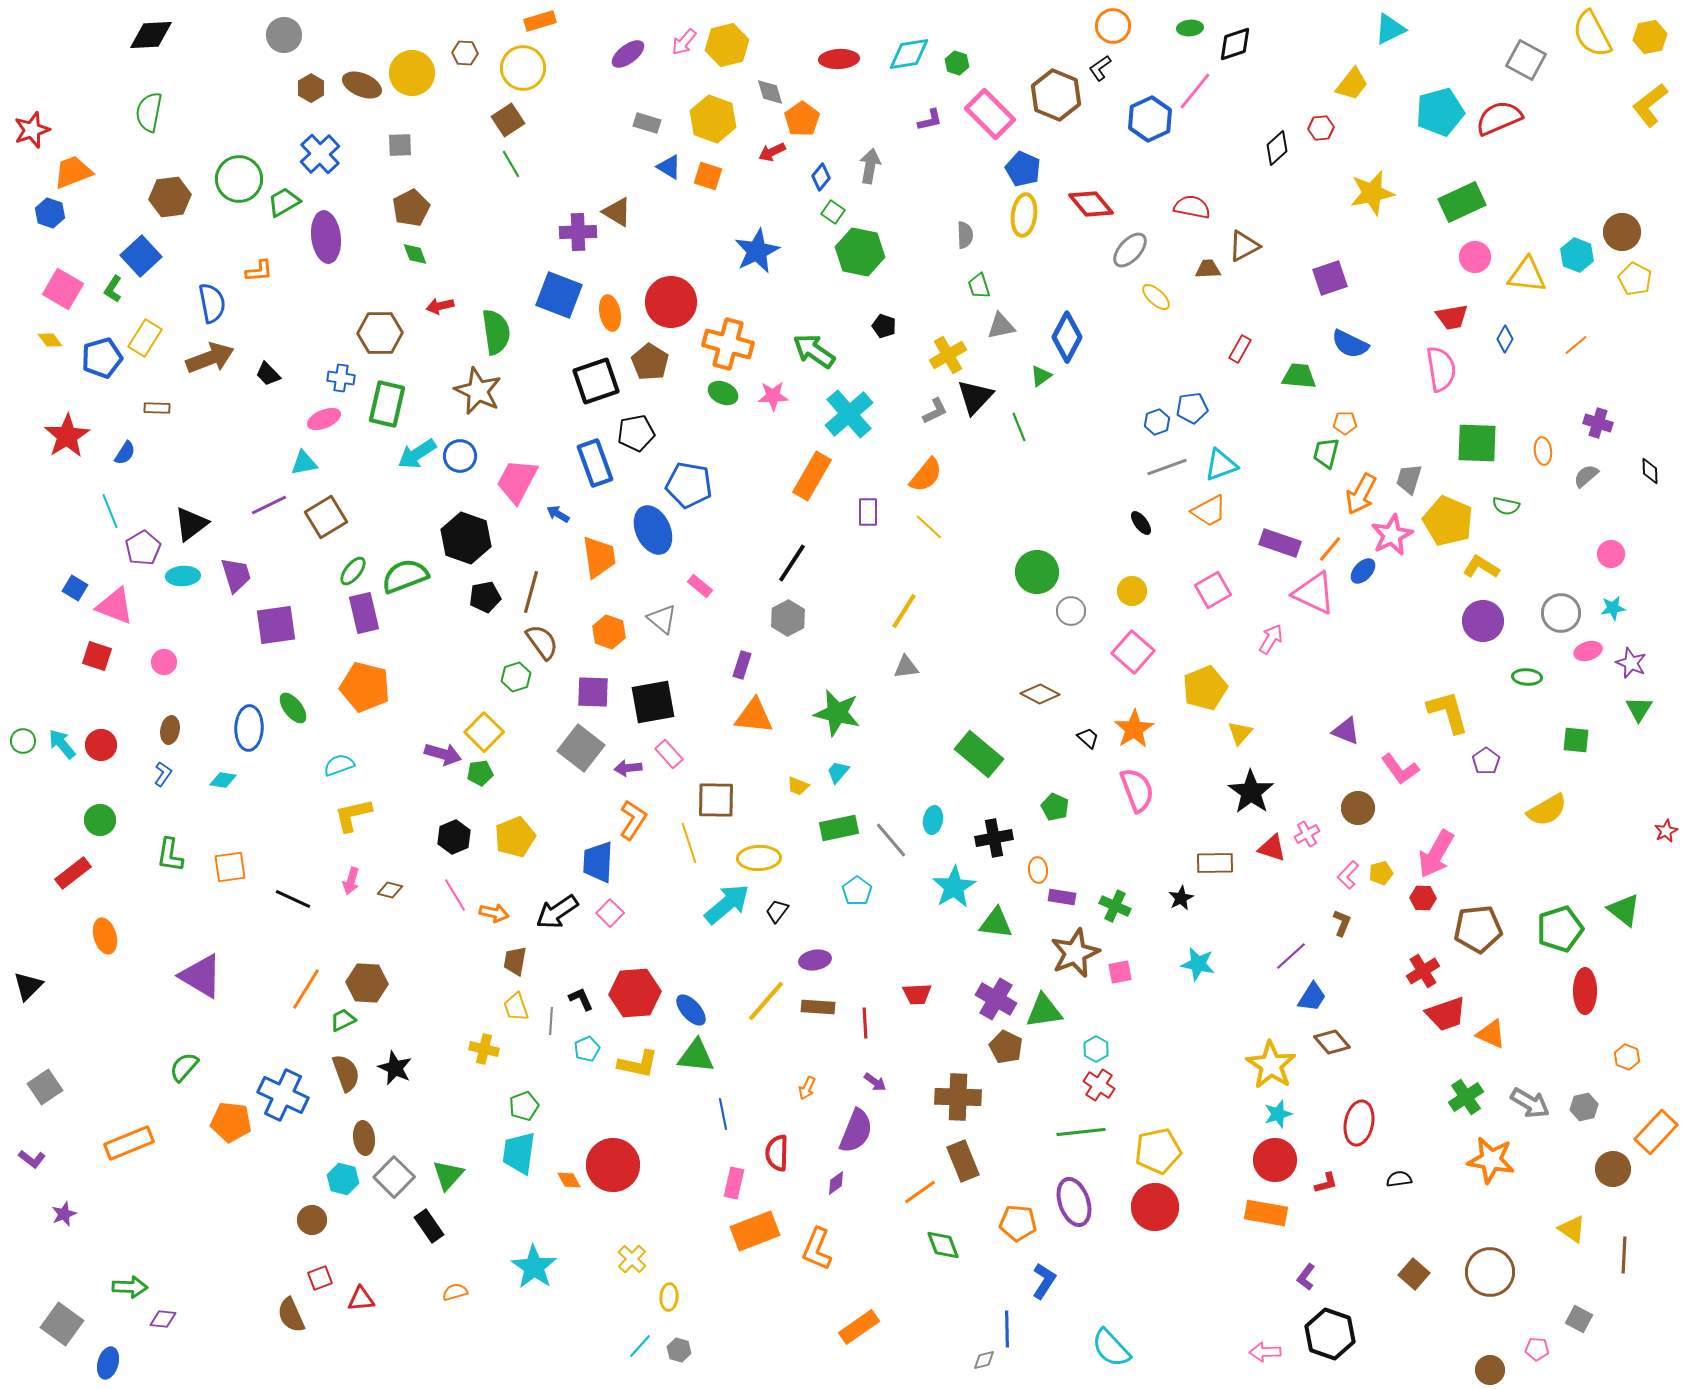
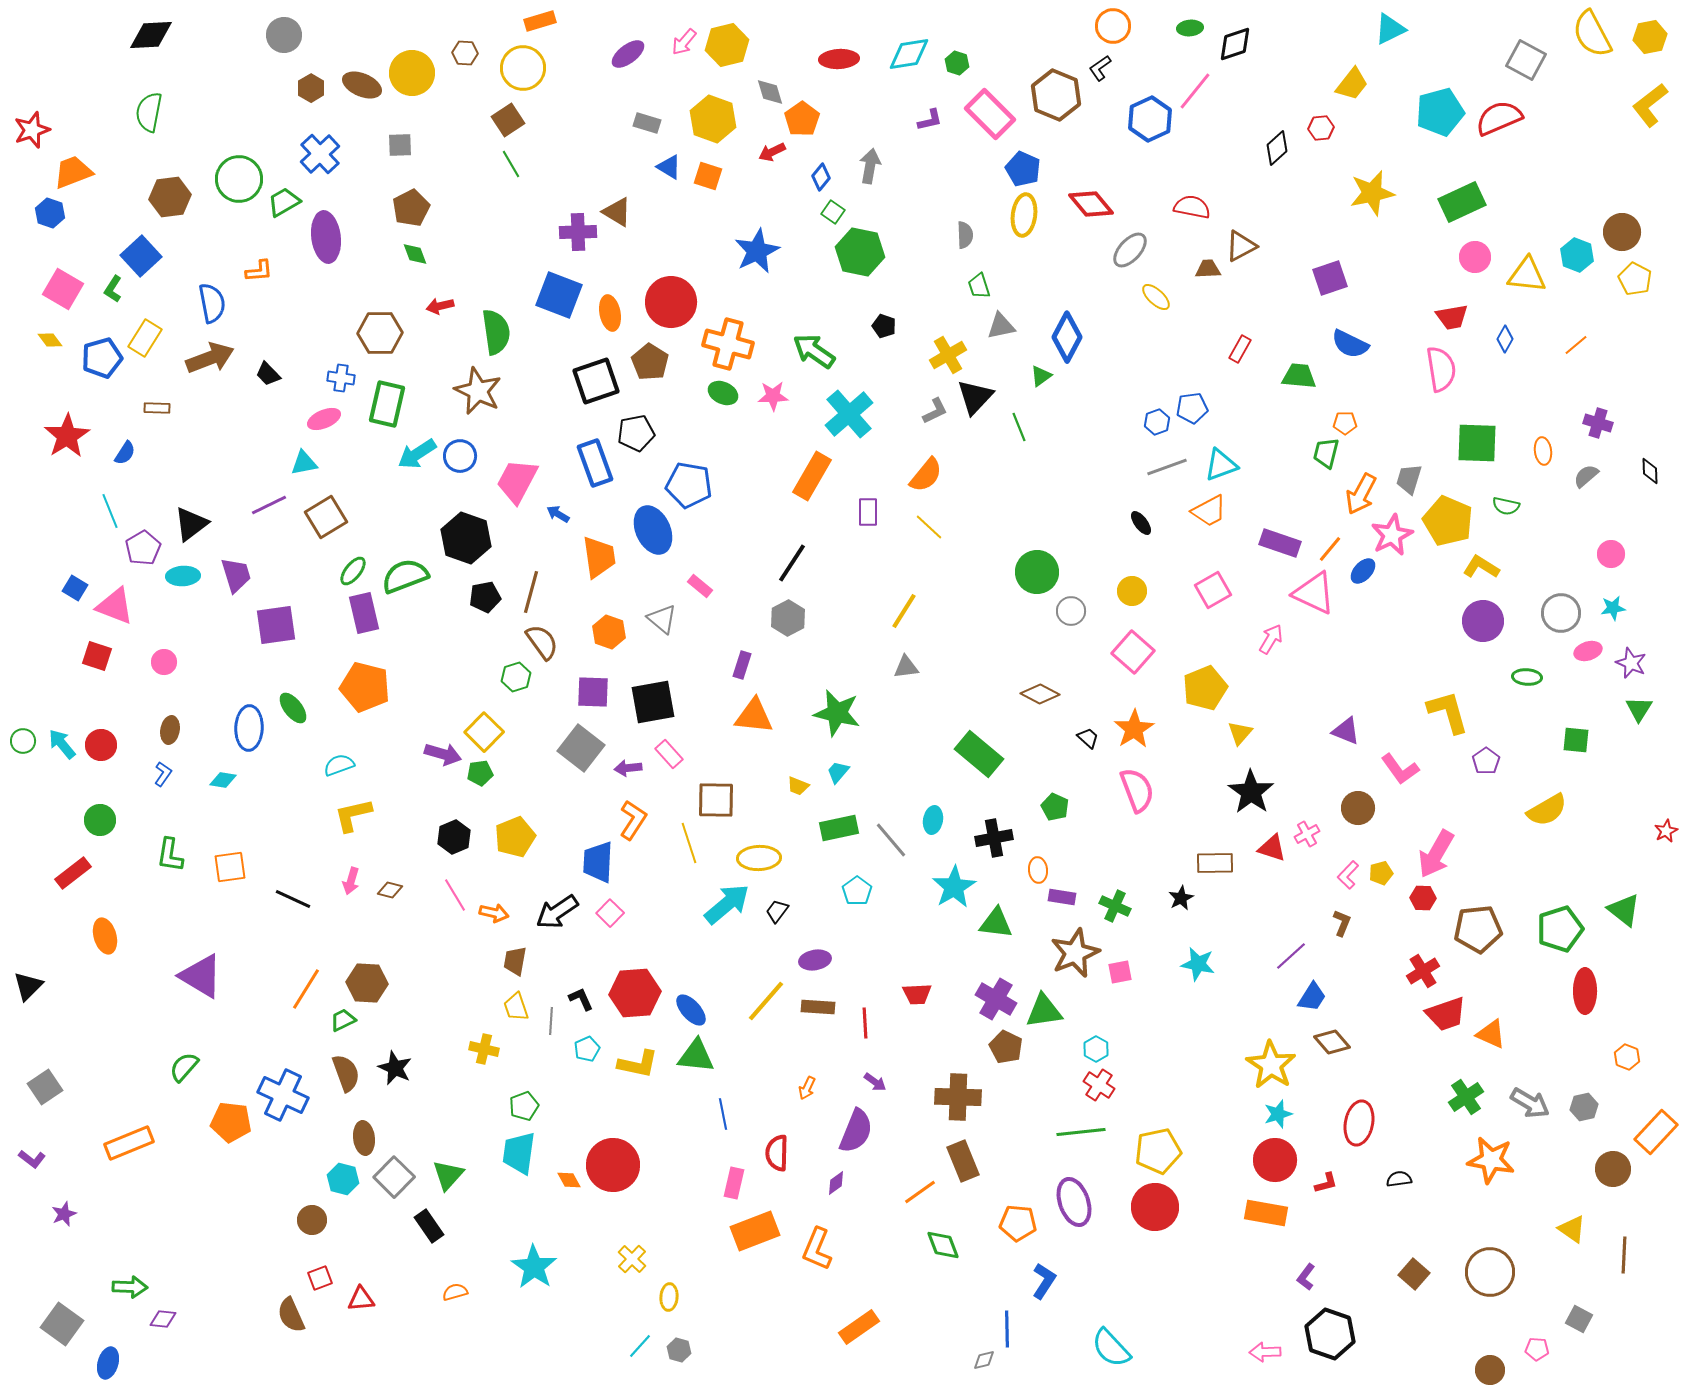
brown triangle at (1244, 246): moved 3 px left
